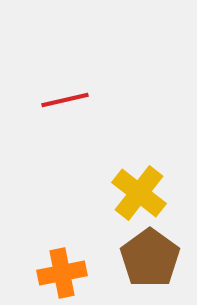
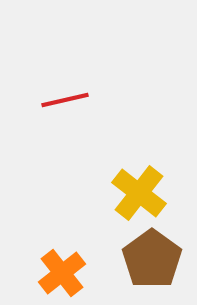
brown pentagon: moved 2 px right, 1 px down
orange cross: rotated 27 degrees counterclockwise
